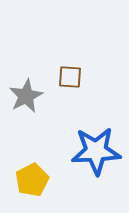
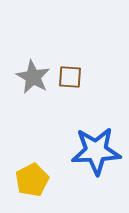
gray star: moved 7 px right, 19 px up; rotated 16 degrees counterclockwise
